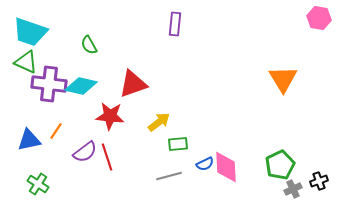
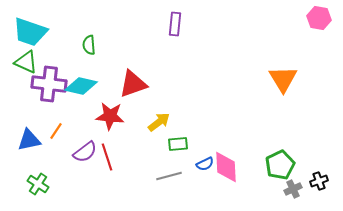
green semicircle: rotated 24 degrees clockwise
